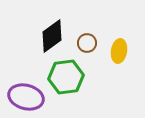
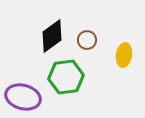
brown circle: moved 3 px up
yellow ellipse: moved 5 px right, 4 px down
purple ellipse: moved 3 px left
